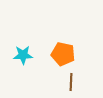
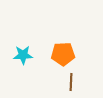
orange pentagon: rotated 15 degrees counterclockwise
